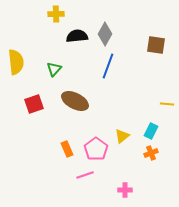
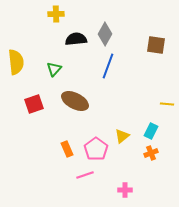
black semicircle: moved 1 px left, 3 px down
